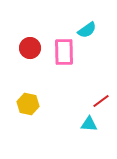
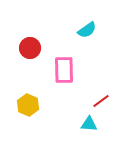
pink rectangle: moved 18 px down
yellow hexagon: moved 1 px down; rotated 10 degrees clockwise
